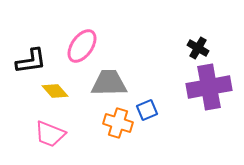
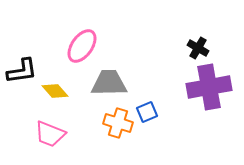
black L-shape: moved 9 px left, 10 px down
blue square: moved 2 px down
